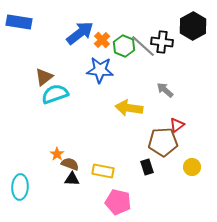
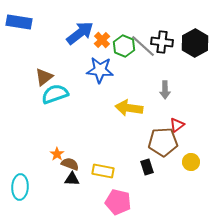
black hexagon: moved 2 px right, 17 px down
gray arrow: rotated 132 degrees counterclockwise
yellow circle: moved 1 px left, 5 px up
